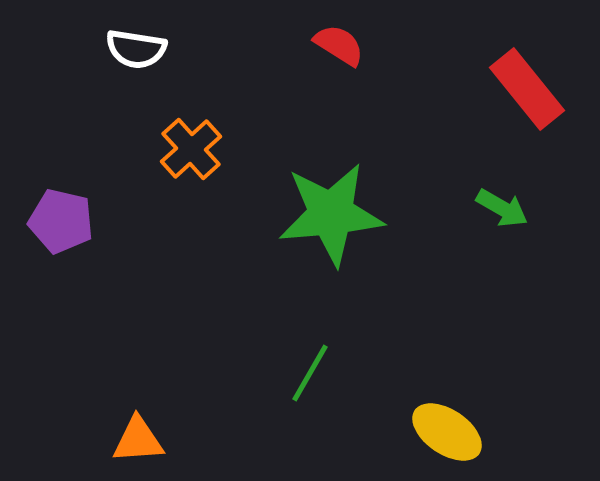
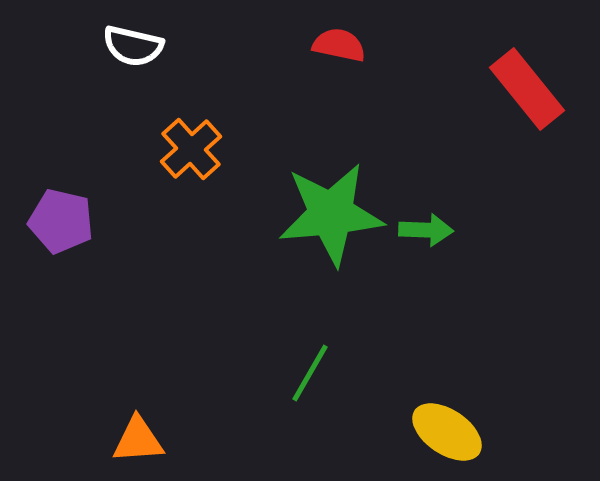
red semicircle: rotated 20 degrees counterclockwise
white semicircle: moved 3 px left, 3 px up; rotated 4 degrees clockwise
green arrow: moved 76 px left, 22 px down; rotated 28 degrees counterclockwise
